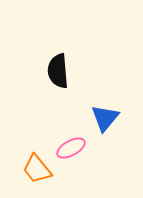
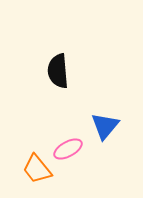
blue triangle: moved 8 px down
pink ellipse: moved 3 px left, 1 px down
